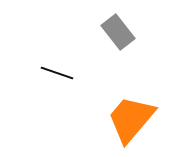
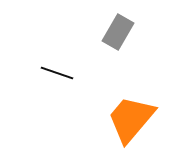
gray rectangle: rotated 68 degrees clockwise
